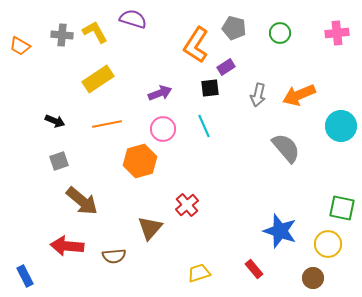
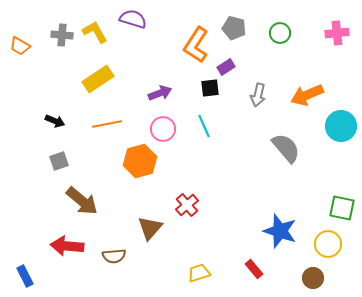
orange arrow: moved 8 px right
